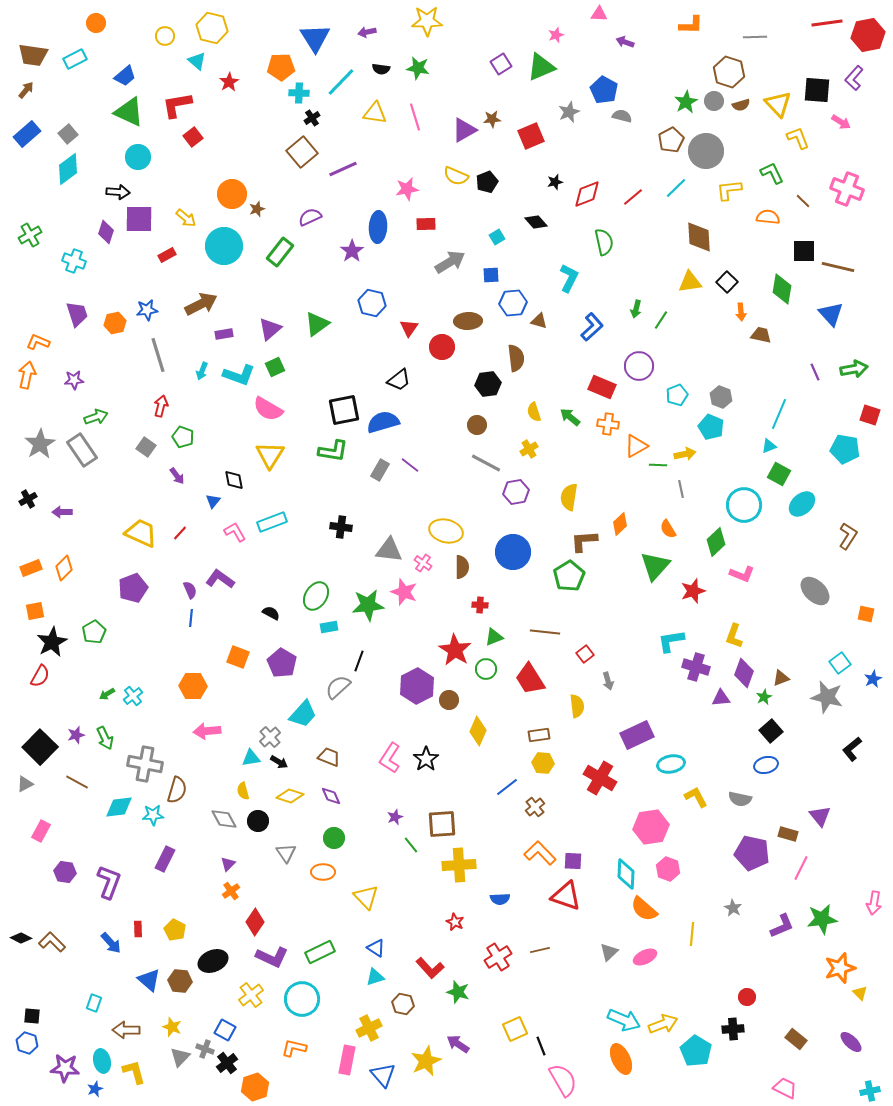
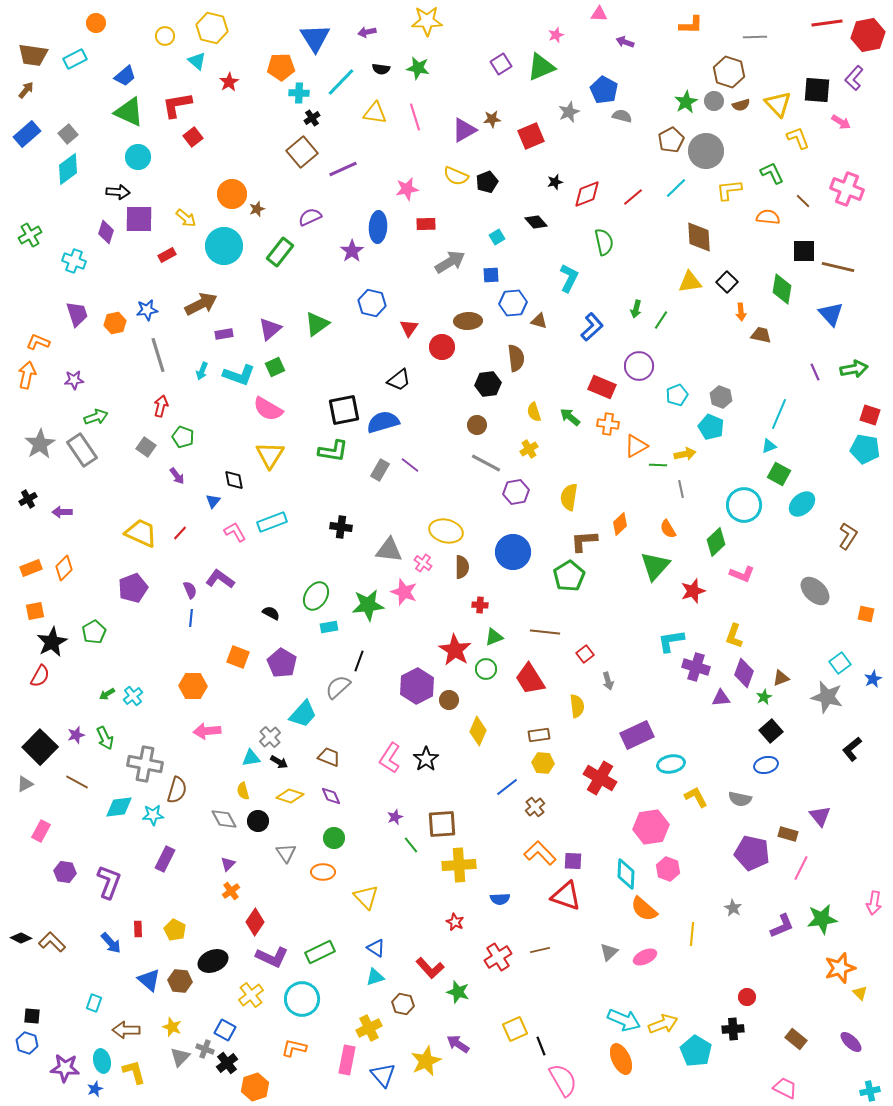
cyan pentagon at (845, 449): moved 20 px right
